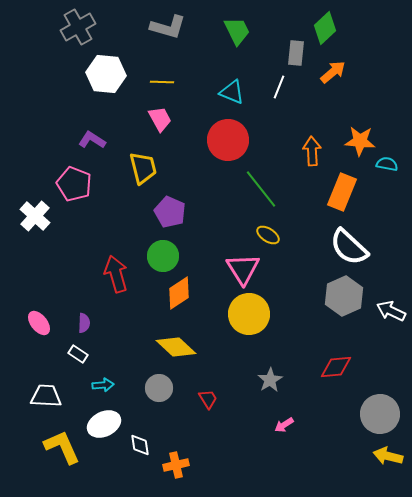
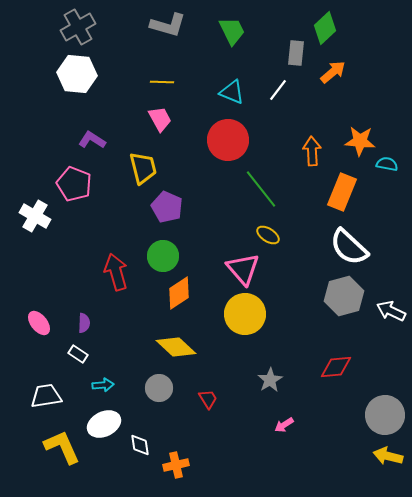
gray L-shape at (168, 27): moved 2 px up
green trapezoid at (237, 31): moved 5 px left
white hexagon at (106, 74): moved 29 px left
white line at (279, 87): moved 1 px left, 3 px down; rotated 15 degrees clockwise
purple pentagon at (170, 212): moved 3 px left, 5 px up
white cross at (35, 216): rotated 12 degrees counterclockwise
pink triangle at (243, 269): rotated 9 degrees counterclockwise
red arrow at (116, 274): moved 2 px up
gray hexagon at (344, 296): rotated 9 degrees clockwise
yellow circle at (249, 314): moved 4 px left
white trapezoid at (46, 396): rotated 12 degrees counterclockwise
gray circle at (380, 414): moved 5 px right, 1 px down
